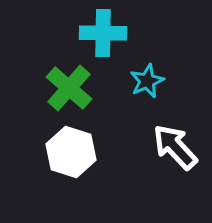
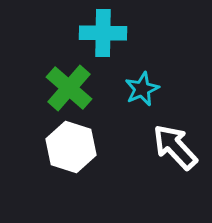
cyan star: moved 5 px left, 8 px down
white hexagon: moved 5 px up
